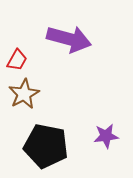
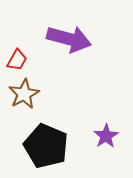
purple star: rotated 25 degrees counterclockwise
black pentagon: rotated 12 degrees clockwise
